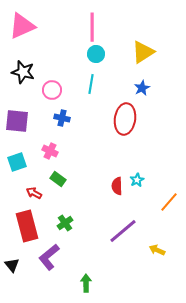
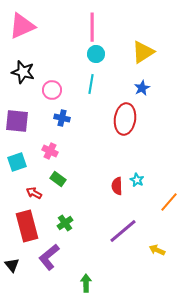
cyan star: rotated 16 degrees counterclockwise
